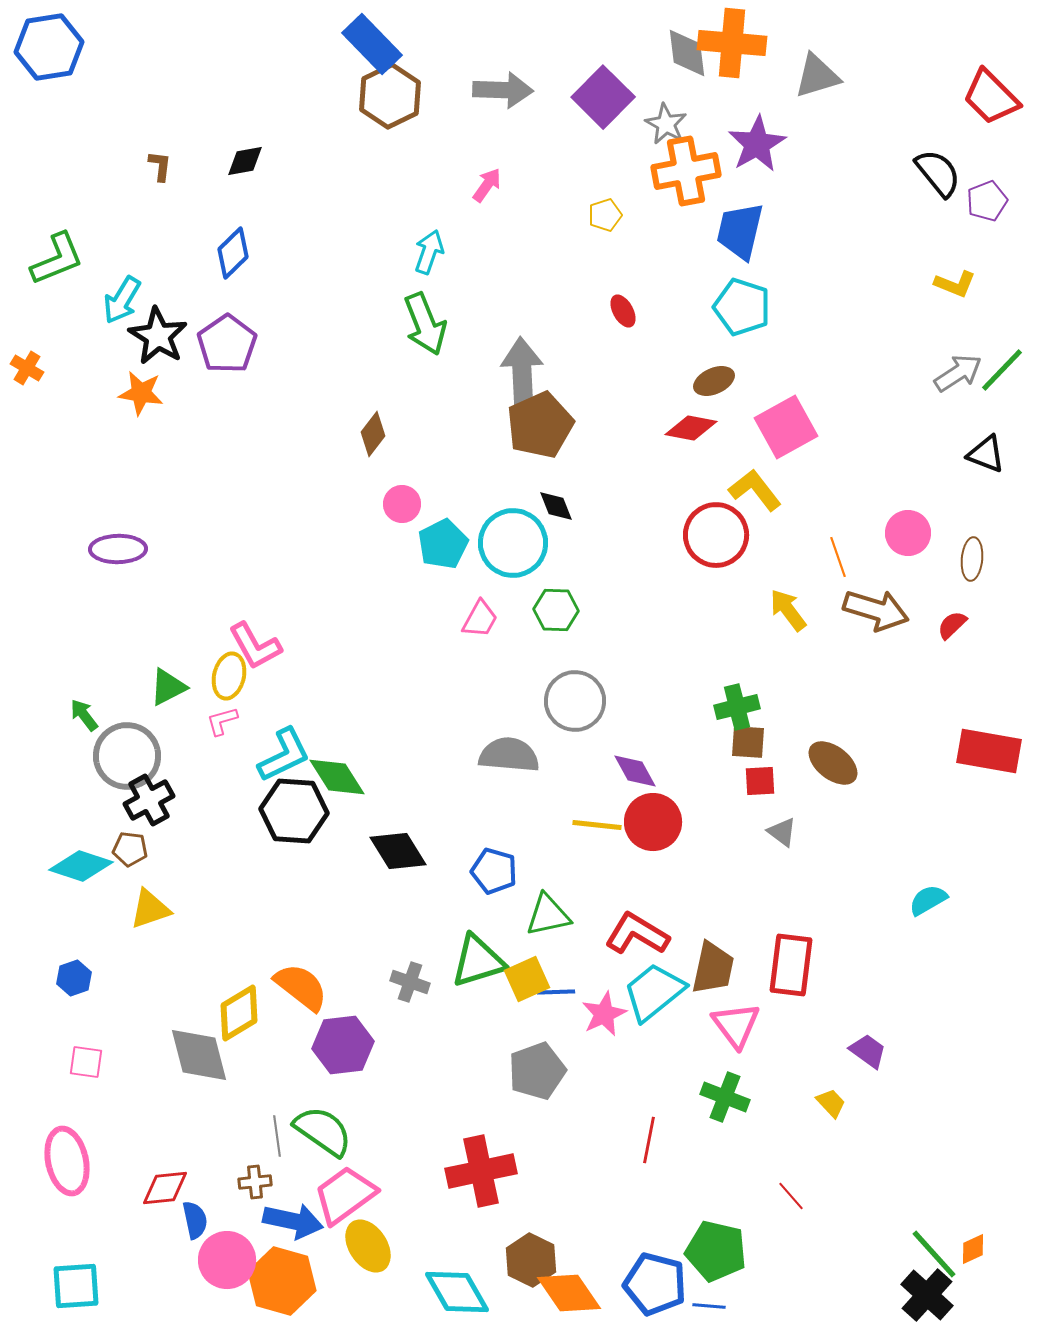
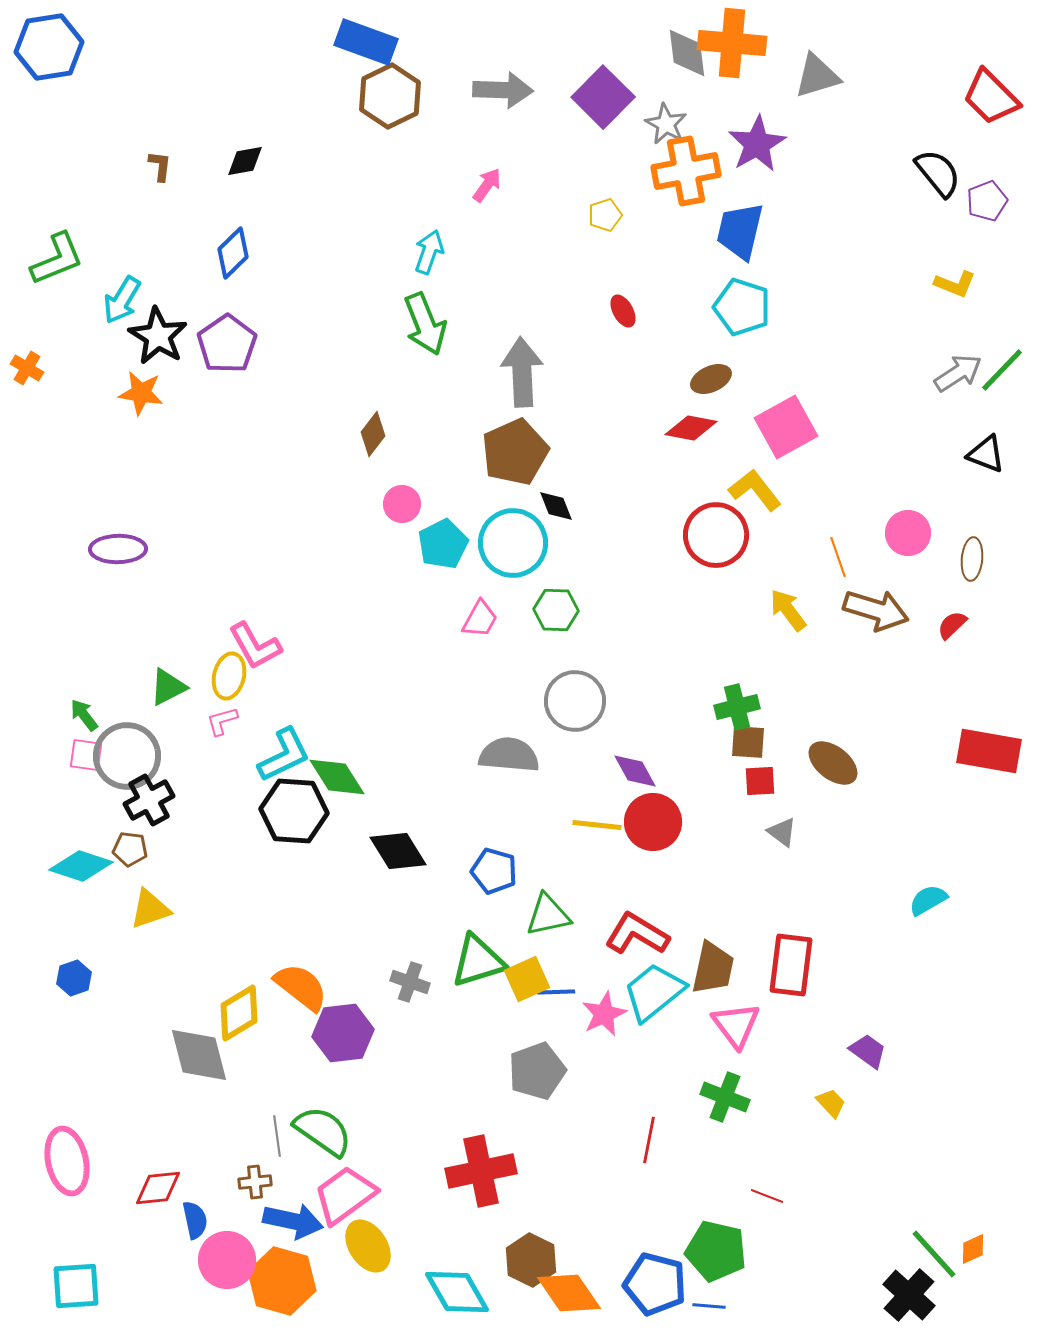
blue rectangle at (372, 44): moved 6 px left, 2 px up; rotated 26 degrees counterclockwise
brown ellipse at (714, 381): moved 3 px left, 2 px up
brown pentagon at (540, 425): moved 25 px left, 27 px down
purple hexagon at (343, 1045): moved 12 px up
pink square at (86, 1062): moved 307 px up
red diamond at (165, 1188): moved 7 px left
red line at (791, 1196): moved 24 px left; rotated 28 degrees counterclockwise
black cross at (927, 1295): moved 18 px left
